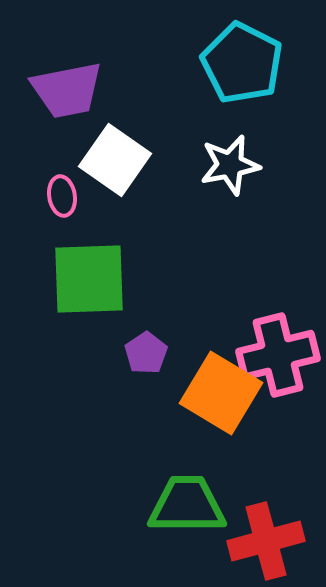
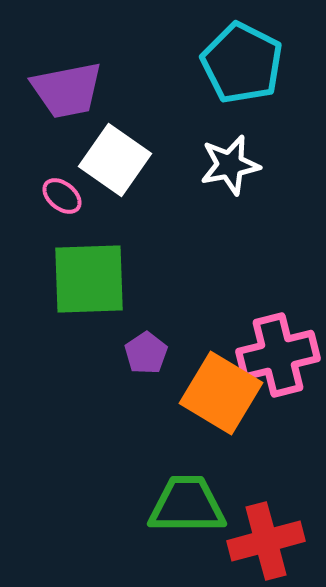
pink ellipse: rotated 42 degrees counterclockwise
